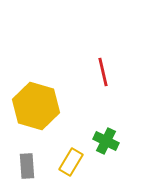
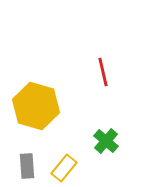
green cross: rotated 15 degrees clockwise
yellow rectangle: moved 7 px left, 6 px down; rotated 8 degrees clockwise
